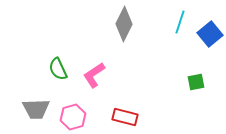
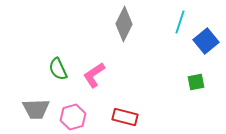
blue square: moved 4 px left, 7 px down
